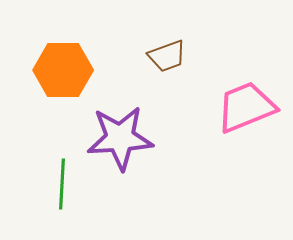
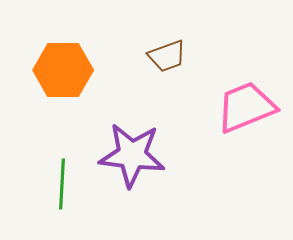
purple star: moved 12 px right, 17 px down; rotated 10 degrees clockwise
